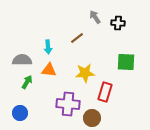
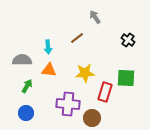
black cross: moved 10 px right, 17 px down; rotated 32 degrees clockwise
green square: moved 16 px down
green arrow: moved 4 px down
blue circle: moved 6 px right
